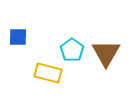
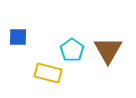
brown triangle: moved 2 px right, 3 px up
